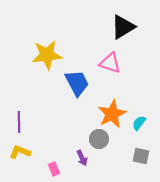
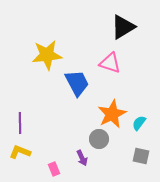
purple line: moved 1 px right, 1 px down
